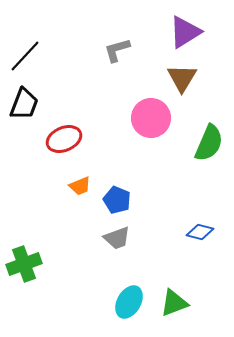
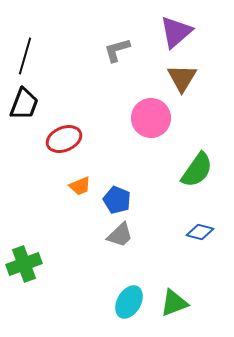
purple triangle: moved 9 px left; rotated 9 degrees counterclockwise
black line: rotated 27 degrees counterclockwise
green semicircle: moved 12 px left, 27 px down; rotated 12 degrees clockwise
gray trapezoid: moved 3 px right, 3 px up; rotated 24 degrees counterclockwise
